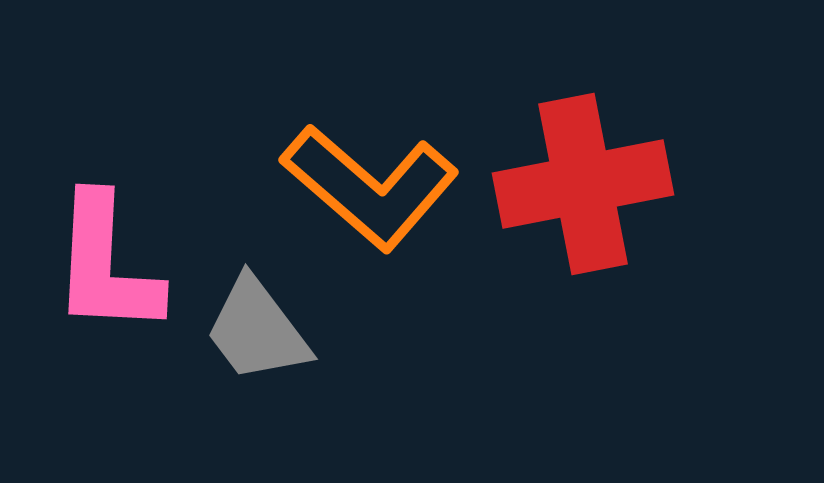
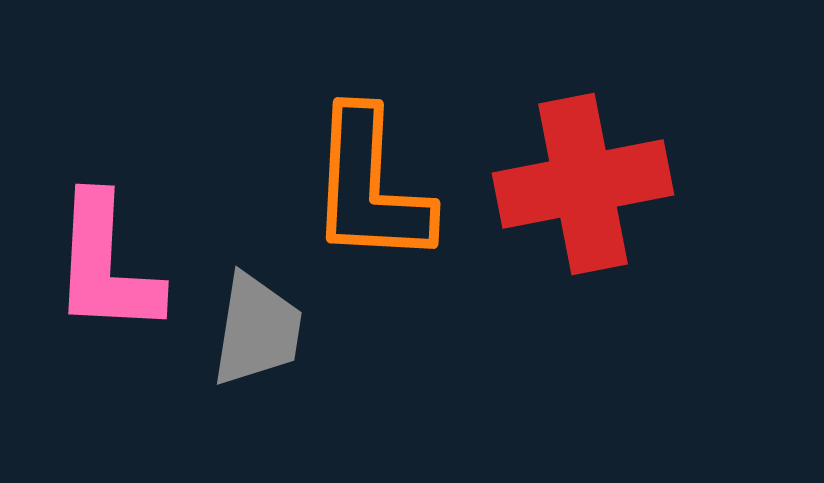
orange L-shape: rotated 52 degrees clockwise
gray trapezoid: rotated 134 degrees counterclockwise
